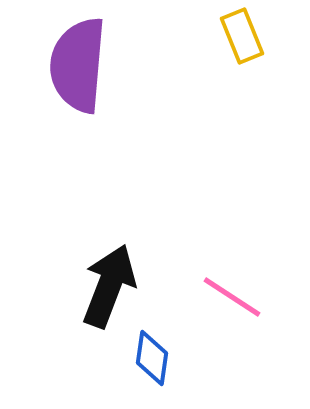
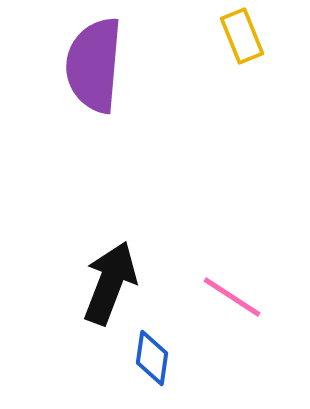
purple semicircle: moved 16 px right
black arrow: moved 1 px right, 3 px up
